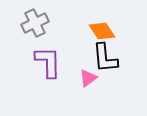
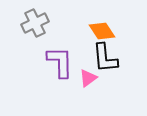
purple L-shape: moved 12 px right
